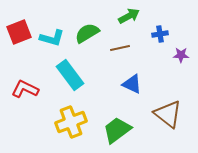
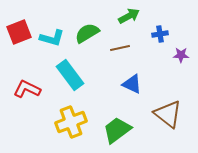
red L-shape: moved 2 px right
